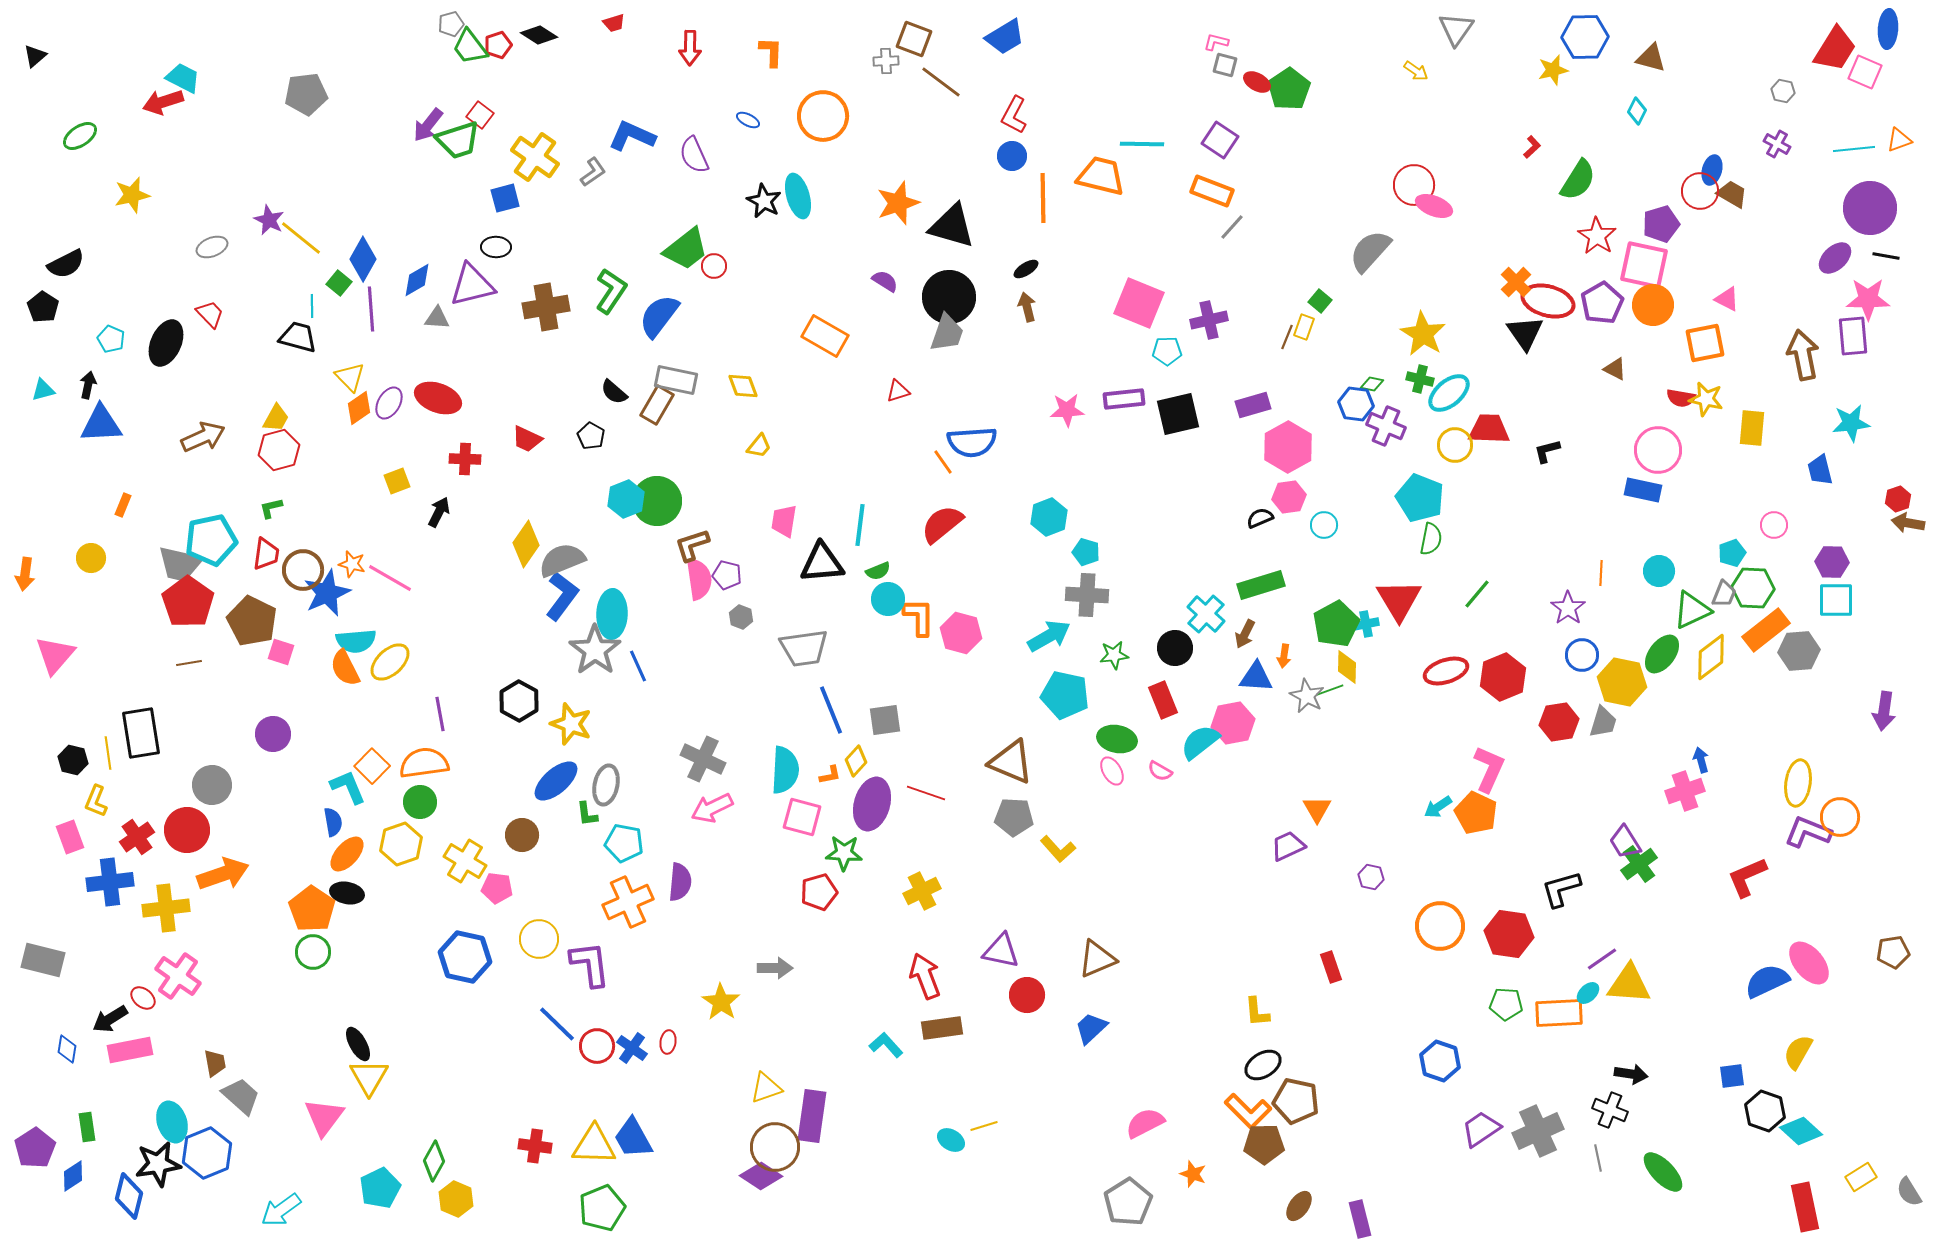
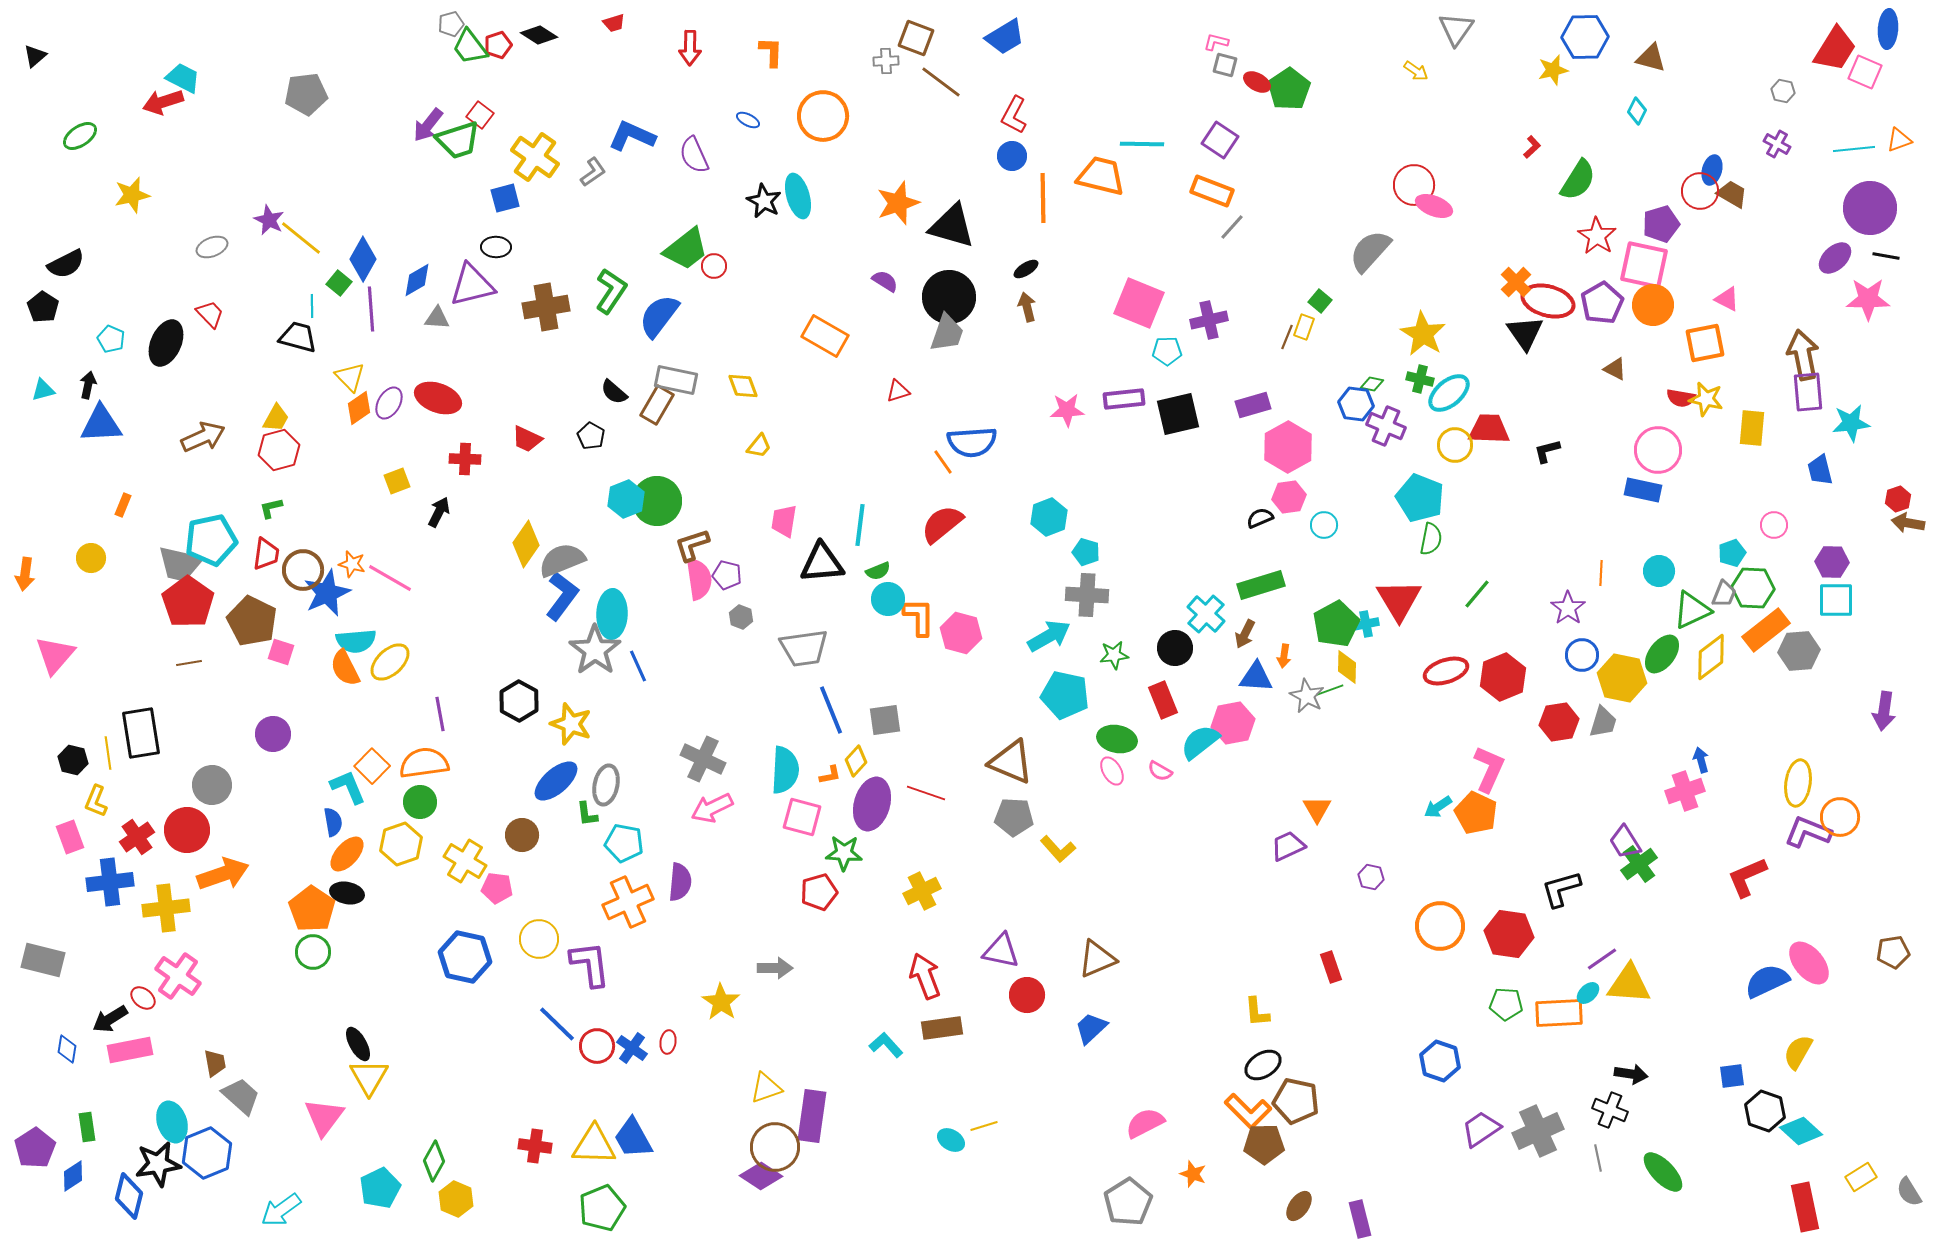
brown square at (914, 39): moved 2 px right, 1 px up
purple rectangle at (1853, 336): moved 45 px left, 56 px down
yellow hexagon at (1622, 682): moved 4 px up
